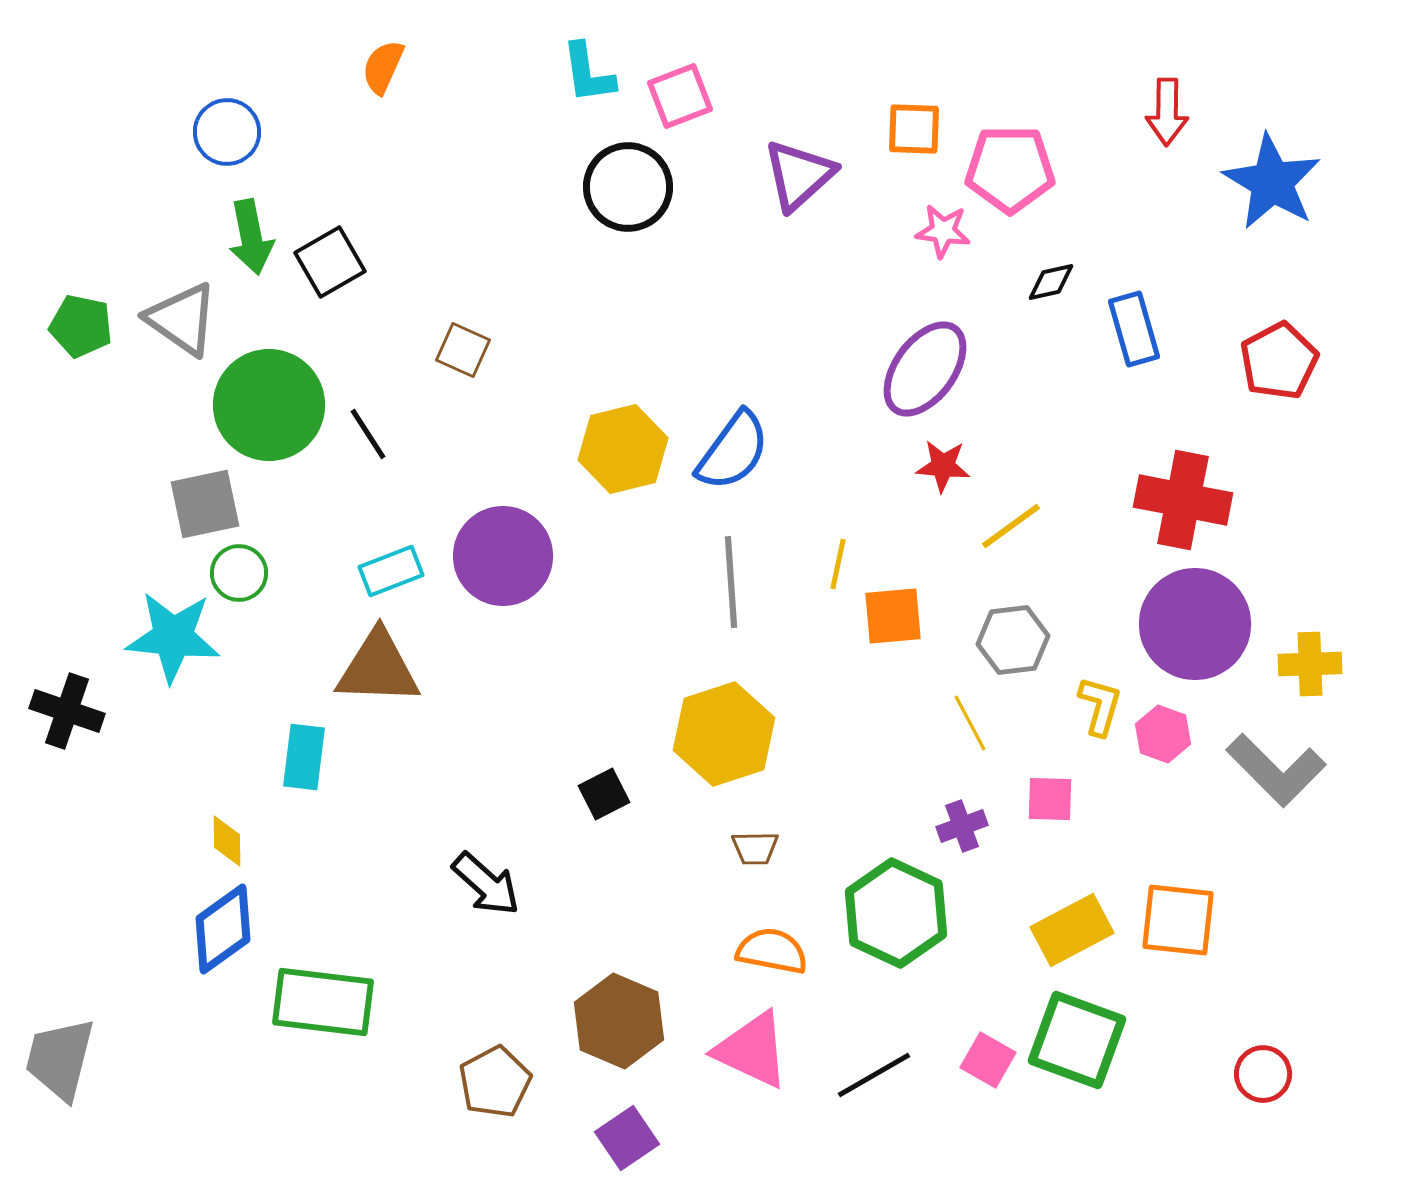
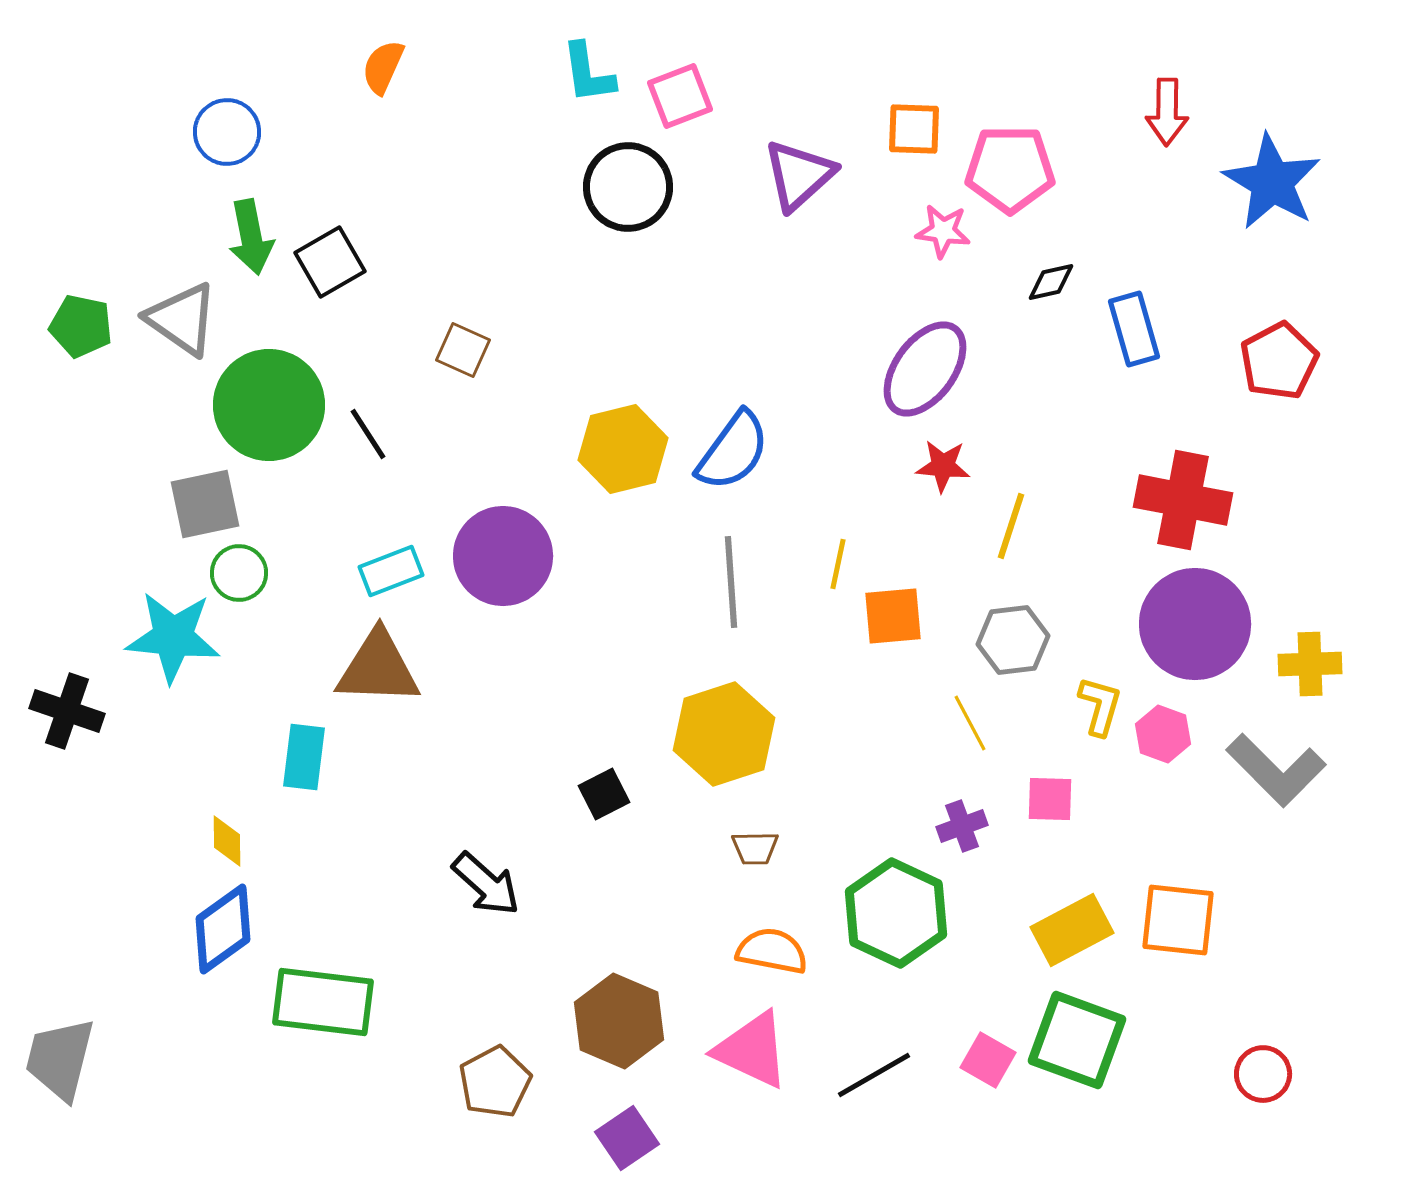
yellow line at (1011, 526): rotated 36 degrees counterclockwise
